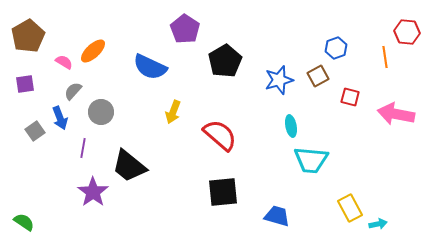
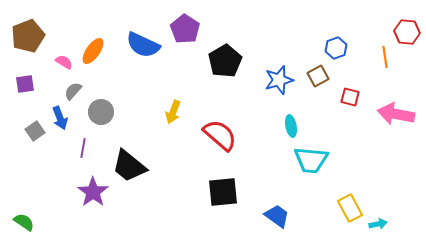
brown pentagon: rotated 8 degrees clockwise
orange ellipse: rotated 12 degrees counterclockwise
blue semicircle: moved 7 px left, 22 px up
blue trapezoid: rotated 20 degrees clockwise
